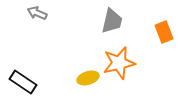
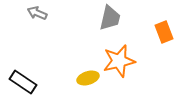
gray trapezoid: moved 2 px left, 3 px up
orange star: moved 2 px up
